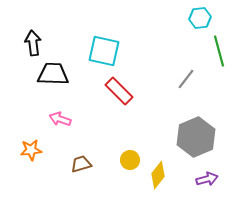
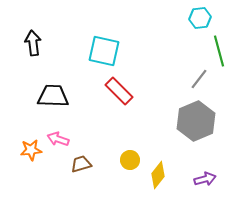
black trapezoid: moved 22 px down
gray line: moved 13 px right
pink arrow: moved 2 px left, 20 px down
gray hexagon: moved 16 px up
purple arrow: moved 2 px left
